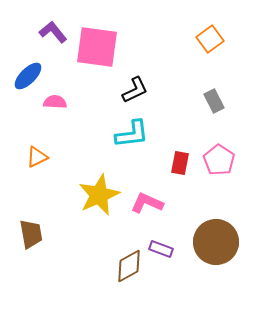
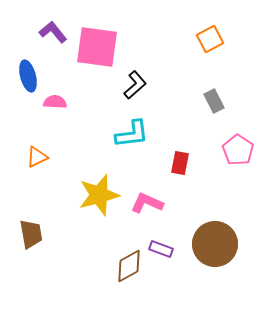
orange square: rotated 8 degrees clockwise
blue ellipse: rotated 60 degrees counterclockwise
black L-shape: moved 5 px up; rotated 16 degrees counterclockwise
pink pentagon: moved 19 px right, 10 px up
yellow star: rotated 9 degrees clockwise
brown circle: moved 1 px left, 2 px down
